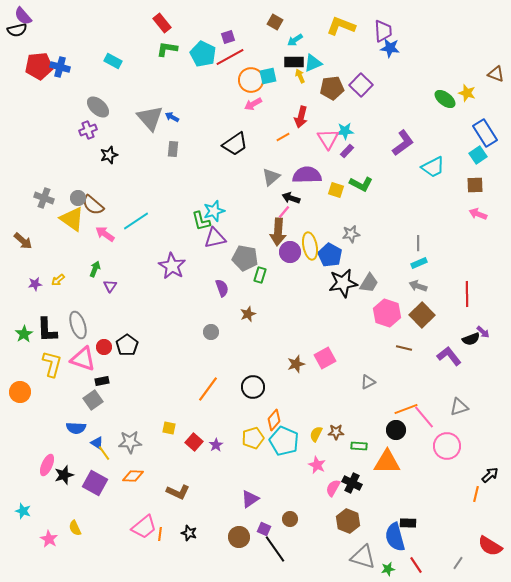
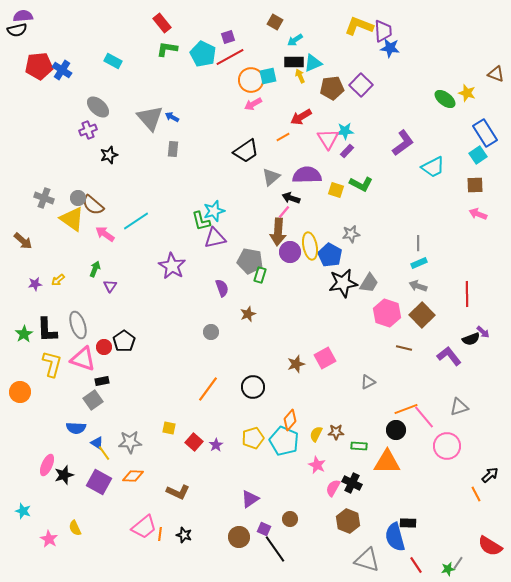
purple semicircle at (23, 16): rotated 126 degrees clockwise
yellow L-shape at (341, 26): moved 18 px right
blue cross at (60, 67): moved 2 px right, 3 px down; rotated 18 degrees clockwise
red arrow at (301, 117): rotated 45 degrees clockwise
black trapezoid at (235, 144): moved 11 px right, 7 px down
gray pentagon at (245, 258): moved 5 px right, 3 px down
black pentagon at (127, 345): moved 3 px left, 4 px up
orange diamond at (274, 420): moved 16 px right
purple square at (95, 483): moved 4 px right, 1 px up
orange line at (476, 494): rotated 42 degrees counterclockwise
black star at (189, 533): moved 5 px left, 2 px down
gray triangle at (363, 557): moved 4 px right, 3 px down
green star at (388, 569): moved 60 px right
